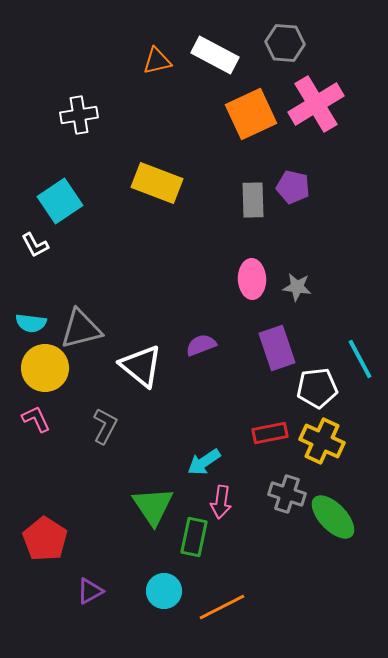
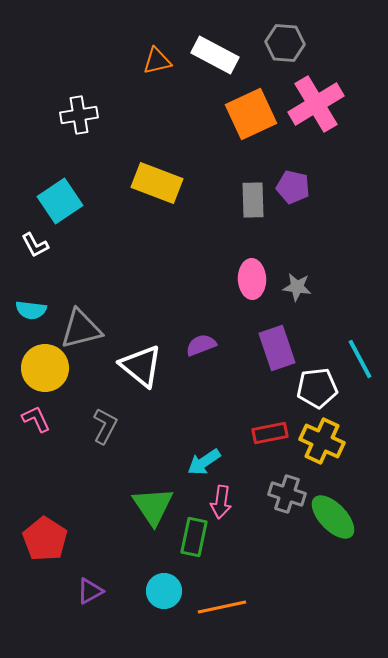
cyan semicircle: moved 13 px up
orange line: rotated 15 degrees clockwise
